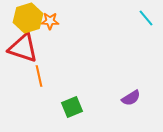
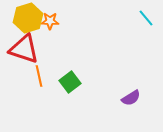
red triangle: moved 1 px right, 1 px down
green square: moved 2 px left, 25 px up; rotated 15 degrees counterclockwise
